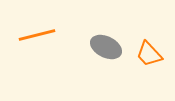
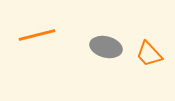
gray ellipse: rotated 12 degrees counterclockwise
